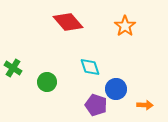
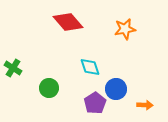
orange star: moved 3 px down; rotated 25 degrees clockwise
green circle: moved 2 px right, 6 px down
purple pentagon: moved 1 px left, 2 px up; rotated 20 degrees clockwise
